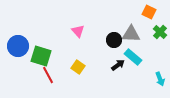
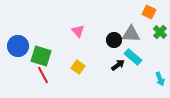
red line: moved 5 px left
